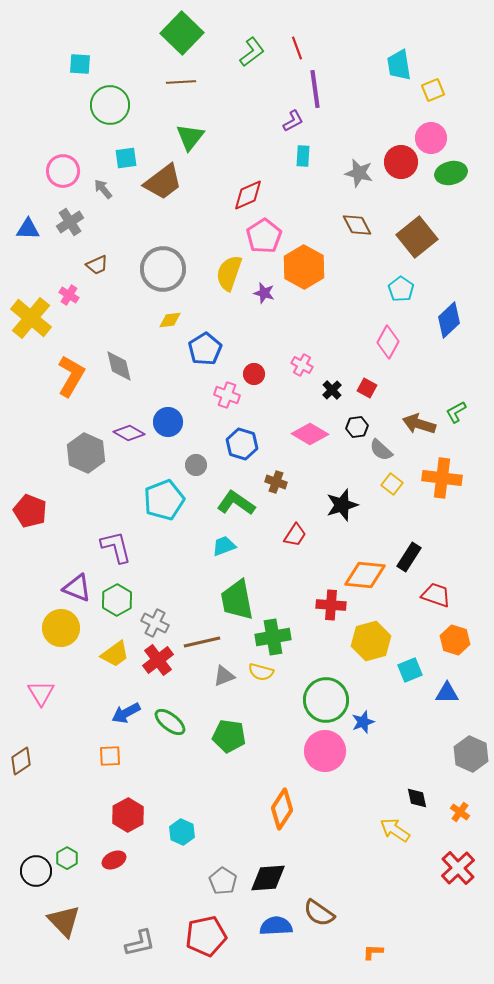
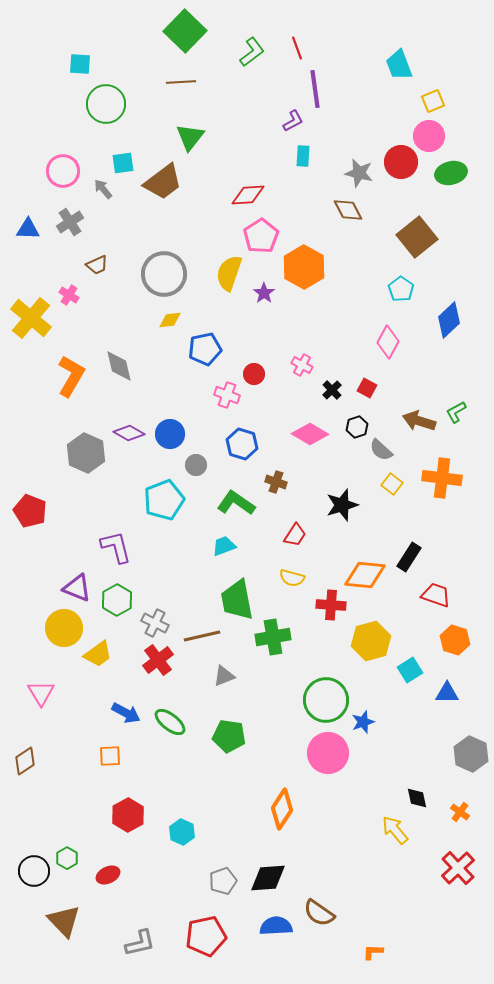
green square at (182, 33): moved 3 px right, 2 px up
cyan trapezoid at (399, 65): rotated 12 degrees counterclockwise
yellow square at (433, 90): moved 11 px down
green circle at (110, 105): moved 4 px left, 1 px up
pink circle at (431, 138): moved 2 px left, 2 px up
cyan square at (126, 158): moved 3 px left, 5 px down
red diamond at (248, 195): rotated 20 degrees clockwise
brown diamond at (357, 225): moved 9 px left, 15 px up
pink pentagon at (264, 236): moved 3 px left
gray circle at (163, 269): moved 1 px right, 5 px down
purple star at (264, 293): rotated 20 degrees clockwise
blue pentagon at (205, 349): rotated 20 degrees clockwise
blue circle at (168, 422): moved 2 px right, 12 px down
brown arrow at (419, 424): moved 3 px up
black hexagon at (357, 427): rotated 10 degrees counterclockwise
yellow circle at (61, 628): moved 3 px right
brown line at (202, 642): moved 6 px up
yellow trapezoid at (115, 654): moved 17 px left
cyan square at (410, 670): rotated 10 degrees counterclockwise
yellow semicircle at (261, 672): moved 31 px right, 94 px up
blue arrow at (126, 713): rotated 124 degrees counterclockwise
pink circle at (325, 751): moved 3 px right, 2 px down
brown diamond at (21, 761): moved 4 px right
yellow arrow at (395, 830): rotated 16 degrees clockwise
red ellipse at (114, 860): moved 6 px left, 15 px down
black circle at (36, 871): moved 2 px left
gray pentagon at (223, 881): rotated 20 degrees clockwise
